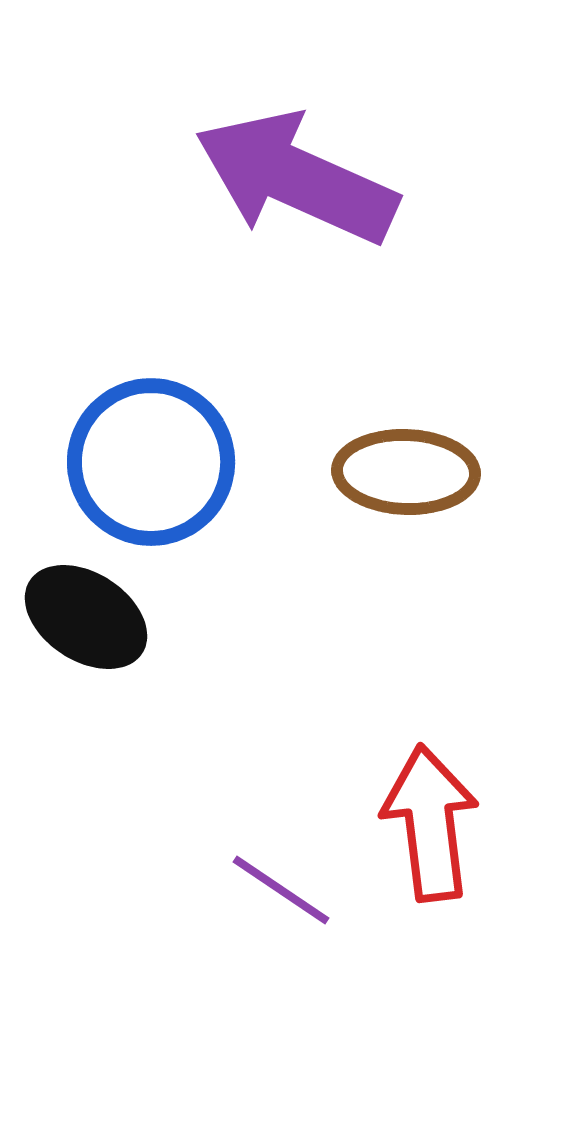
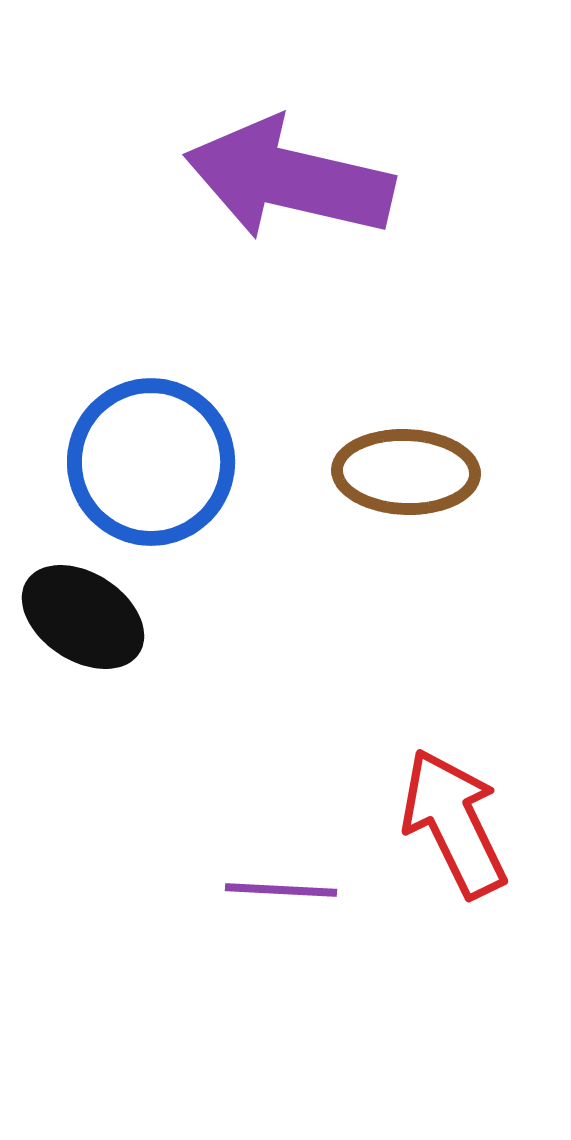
purple arrow: moved 7 px left, 1 px down; rotated 11 degrees counterclockwise
black ellipse: moved 3 px left
red arrow: moved 24 px right; rotated 19 degrees counterclockwise
purple line: rotated 31 degrees counterclockwise
